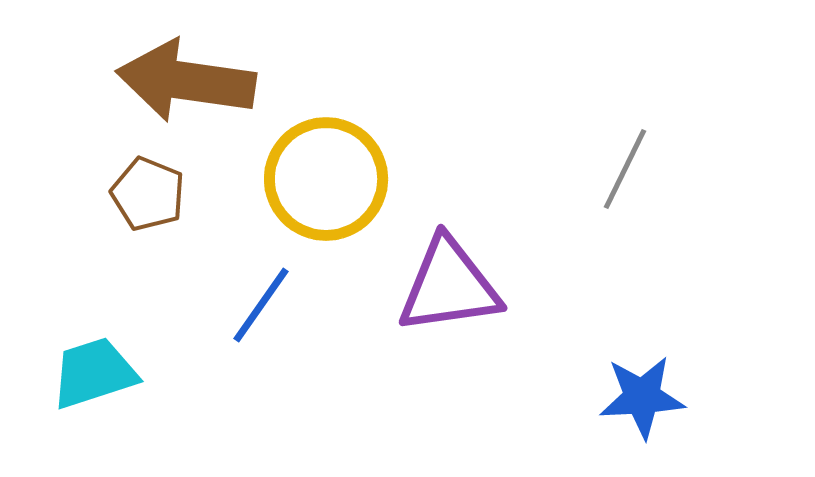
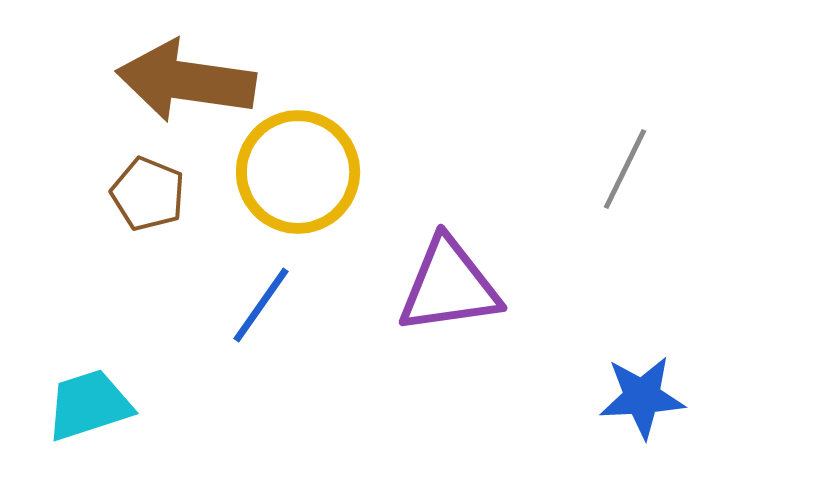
yellow circle: moved 28 px left, 7 px up
cyan trapezoid: moved 5 px left, 32 px down
